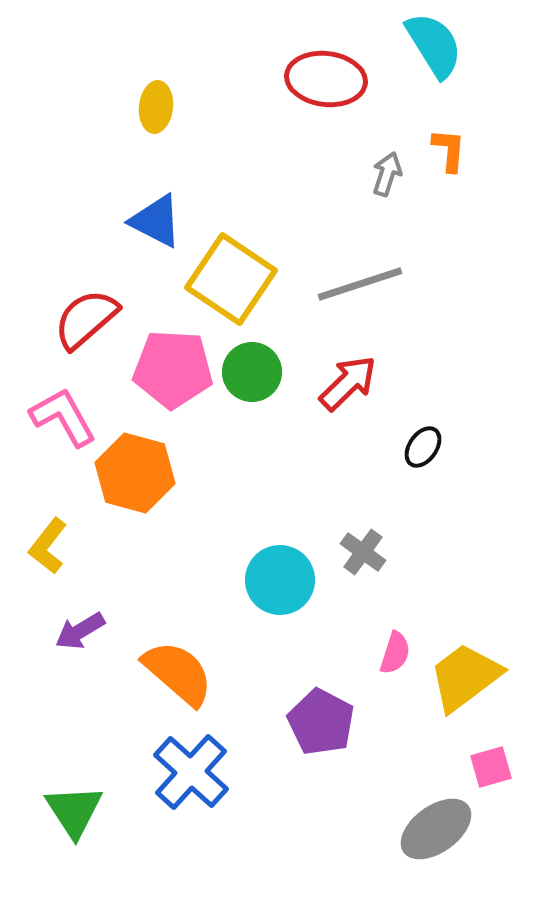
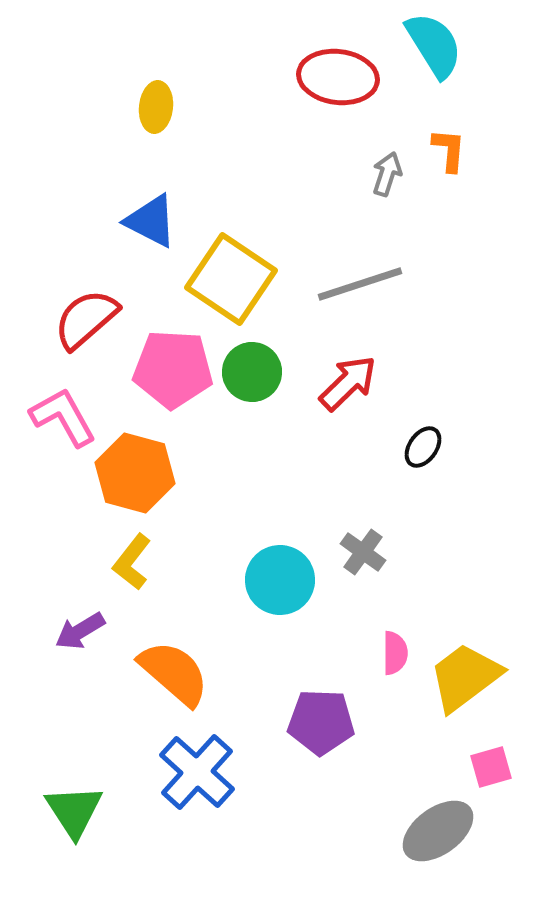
red ellipse: moved 12 px right, 2 px up
blue triangle: moved 5 px left
yellow L-shape: moved 84 px right, 16 px down
pink semicircle: rotated 18 degrees counterclockwise
orange semicircle: moved 4 px left
purple pentagon: rotated 26 degrees counterclockwise
blue cross: moved 6 px right
gray ellipse: moved 2 px right, 2 px down
